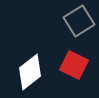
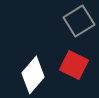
white diamond: moved 3 px right, 3 px down; rotated 12 degrees counterclockwise
